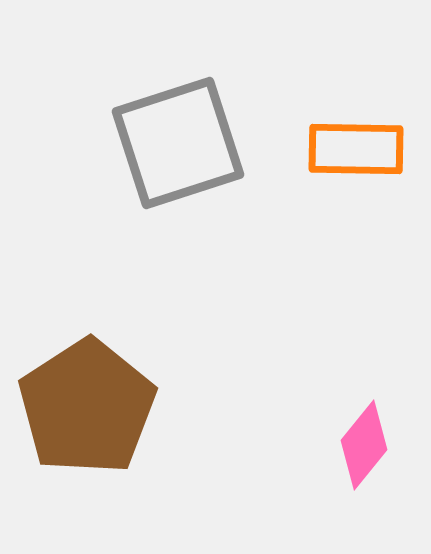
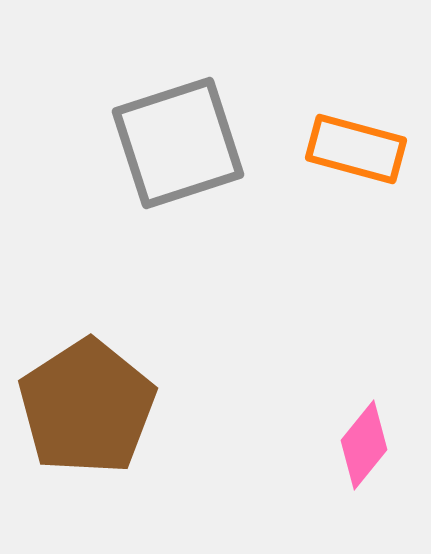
orange rectangle: rotated 14 degrees clockwise
